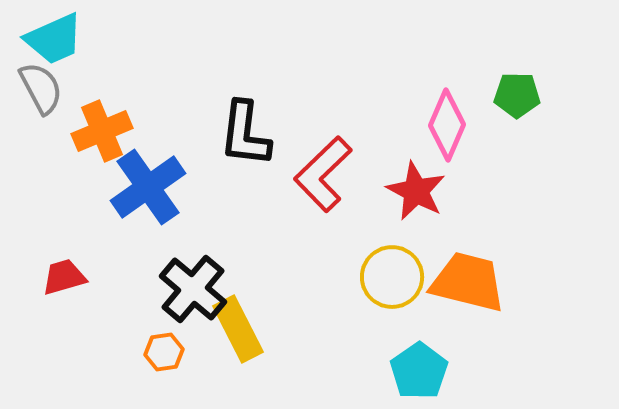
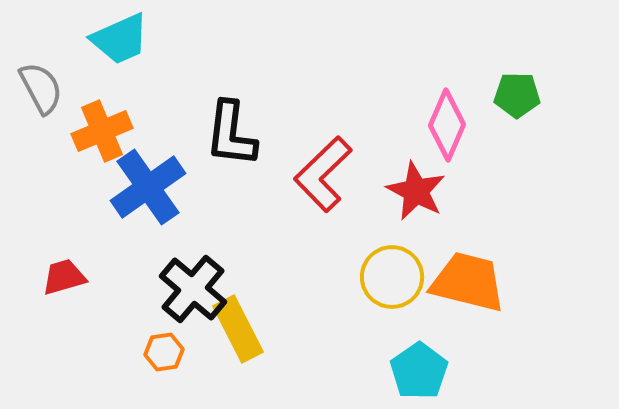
cyan trapezoid: moved 66 px right
black L-shape: moved 14 px left
